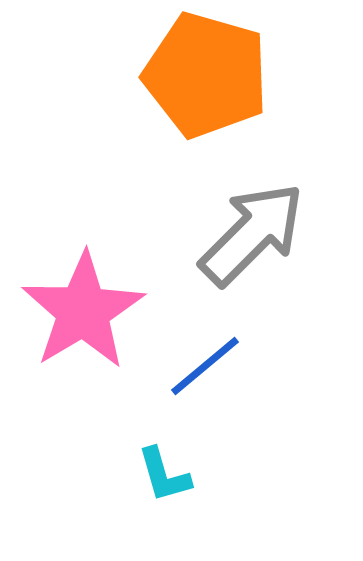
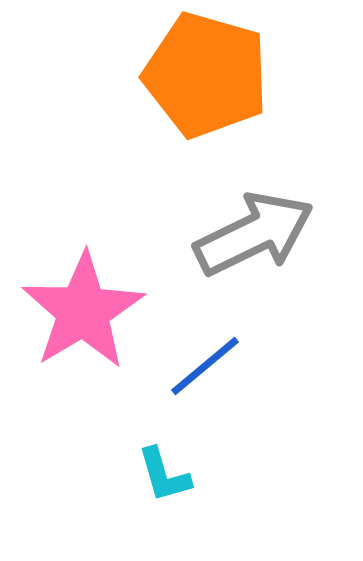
gray arrow: moved 2 px right; rotated 19 degrees clockwise
